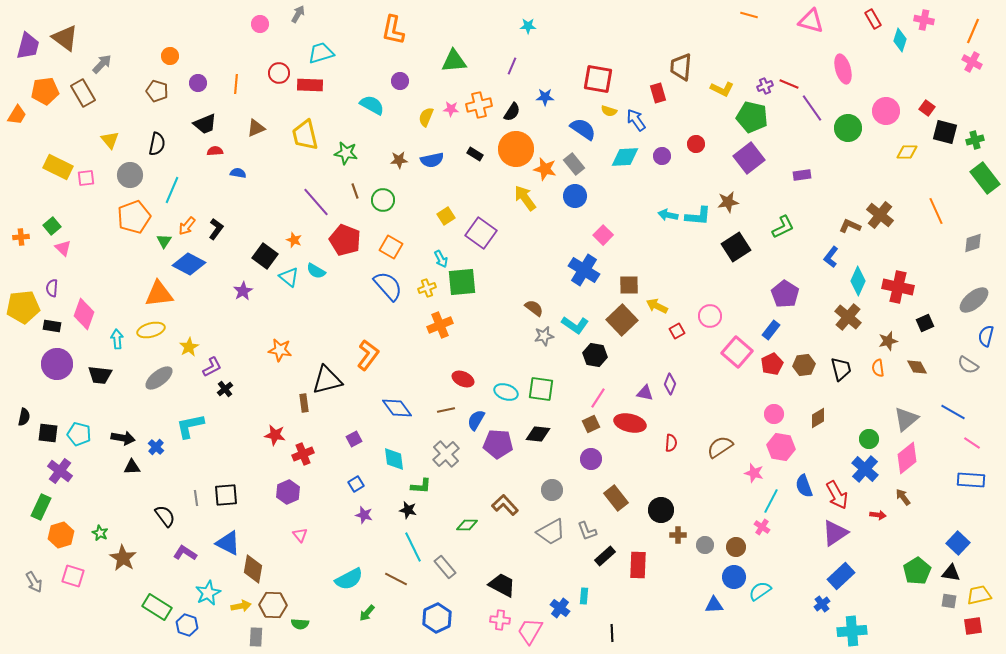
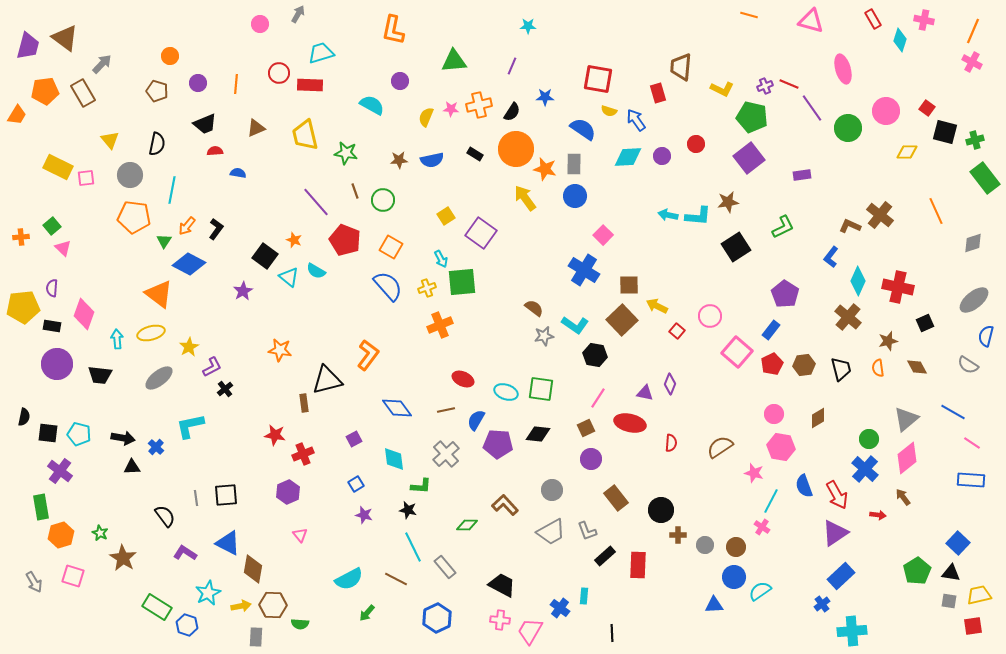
cyan diamond at (625, 157): moved 3 px right
gray rectangle at (574, 164): rotated 40 degrees clockwise
cyan line at (172, 190): rotated 12 degrees counterclockwise
orange pentagon at (134, 217): rotated 28 degrees clockwise
orange triangle at (159, 294): rotated 44 degrees clockwise
yellow ellipse at (151, 330): moved 3 px down
red square at (677, 331): rotated 21 degrees counterclockwise
brown square at (591, 424): moved 5 px left, 4 px down
green rectangle at (41, 507): rotated 35 degrees counterclockwise
